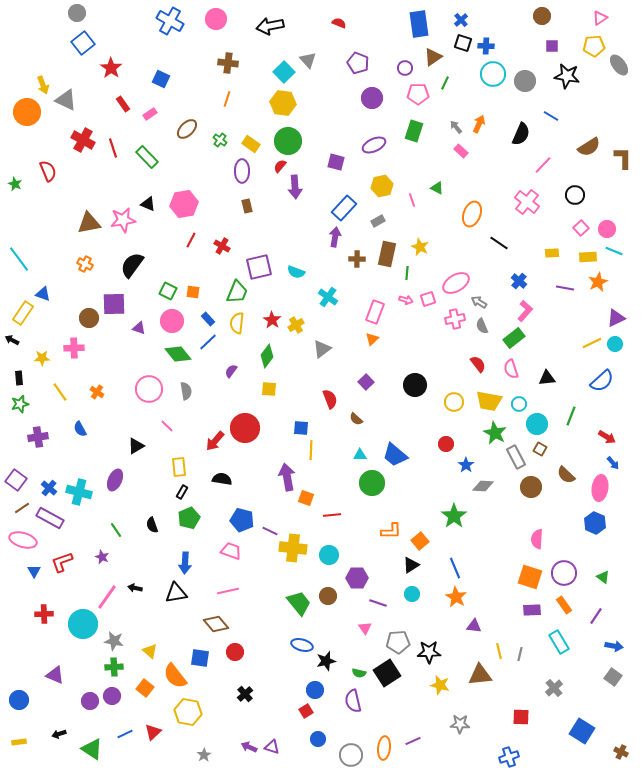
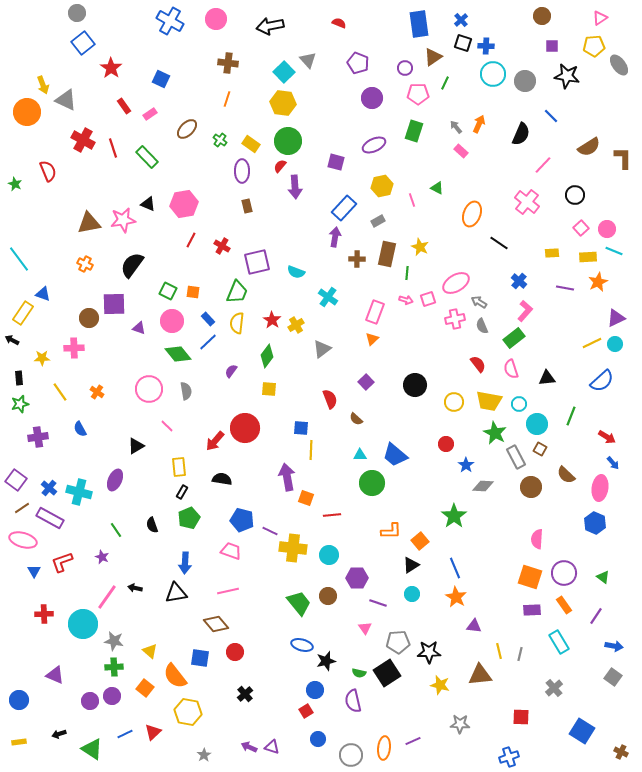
red rectangle at (123, 104): moved 1 px right, 2 px down
blue line at (551, 116): rotated 14 degrees clockwise
purple square at (259, 267): moved 2 px left, 5 px up
